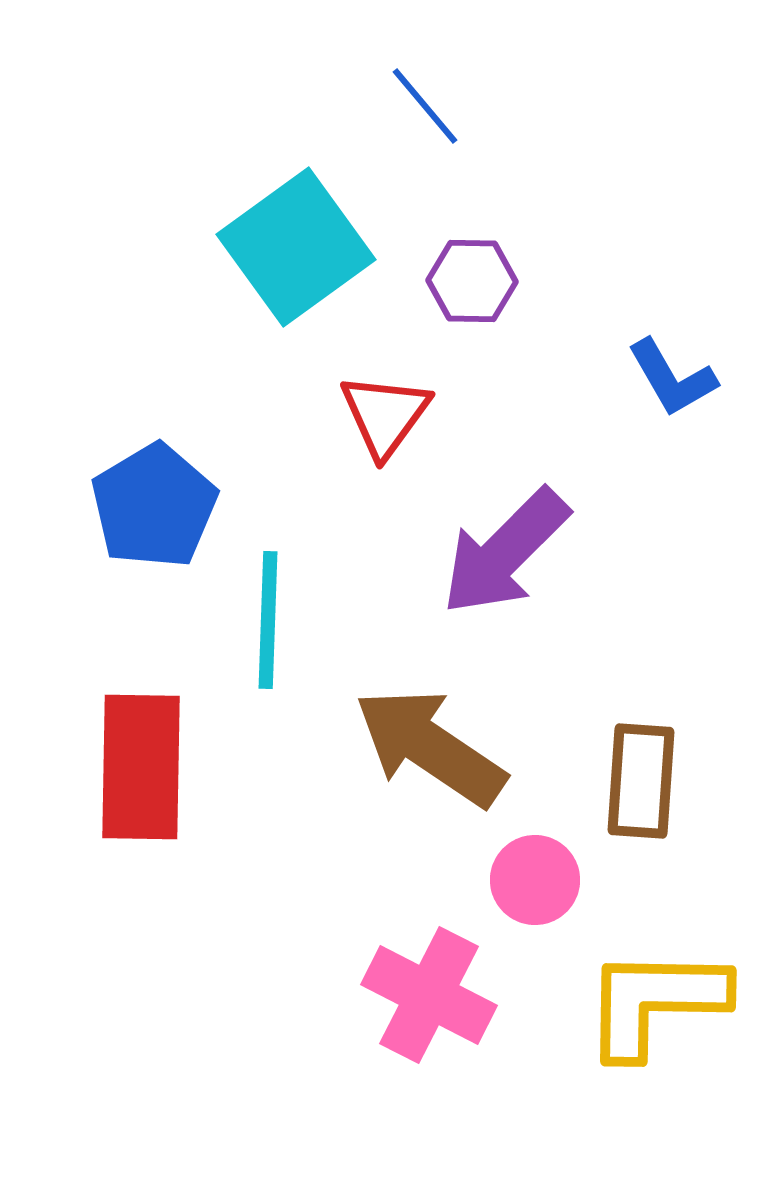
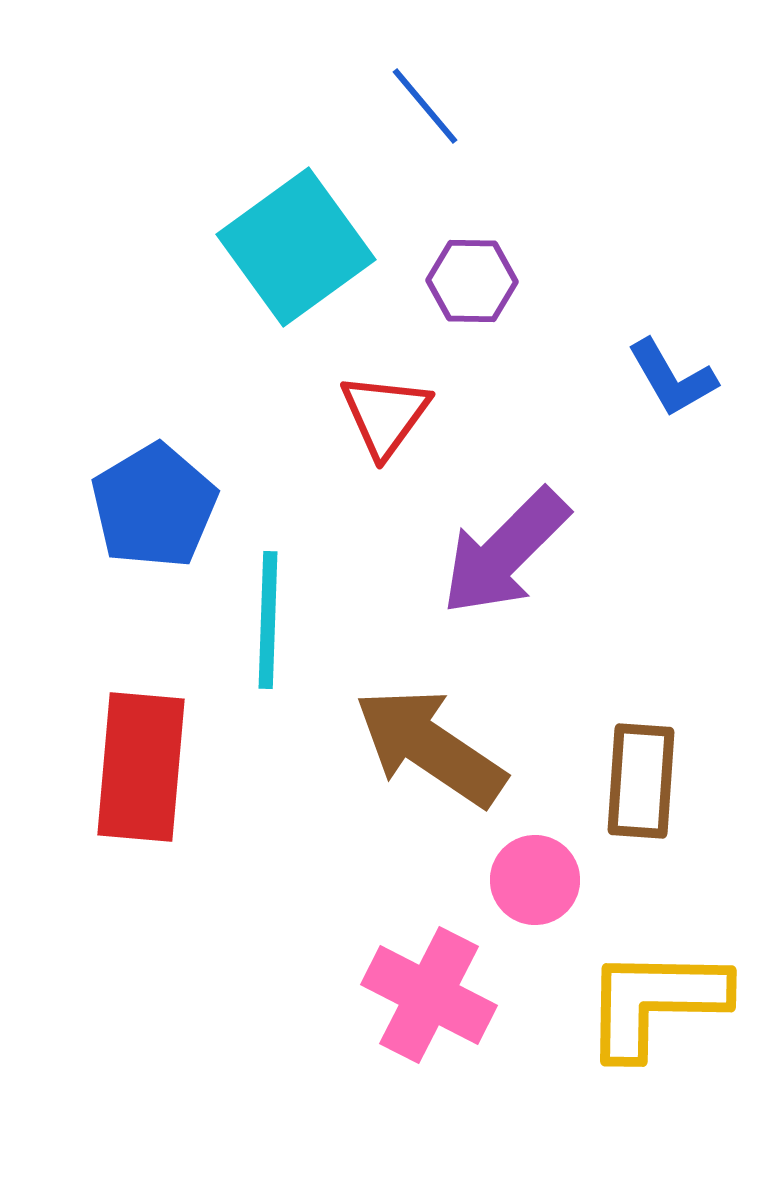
red rectangle: rotated 4 degrees clockwise
